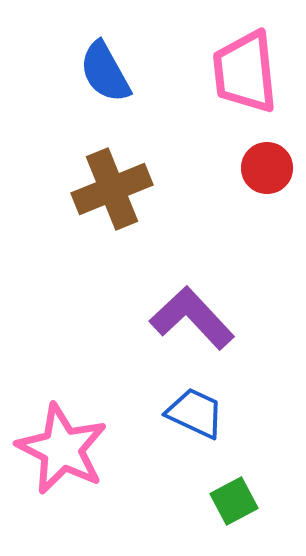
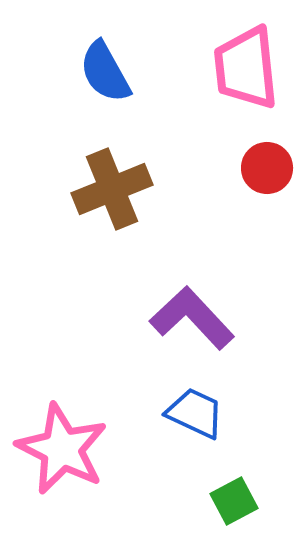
pink trapezoid: moved 1 px right, 4 px up
